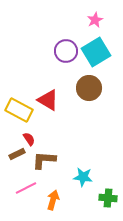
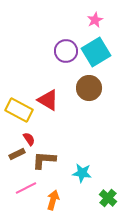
cyan star: moved 1 px left, 4 px up
green cross: rotated 36 degrees clockwise
